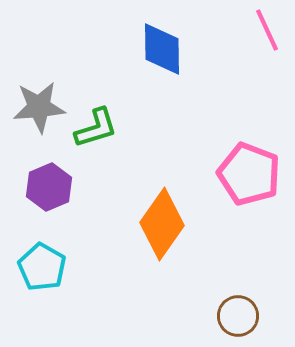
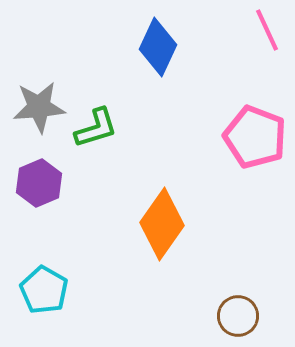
blue diamond: moved 4 px left, 2 px up; rotated 26 degrees clockwise
pink pentagon: moved 6 px right, 37 px up
purple hexagon: moved 10 px left, 4 px up
cyan pentagon: moved 2 px right, 23 px down
